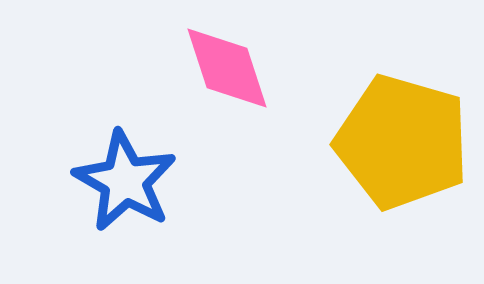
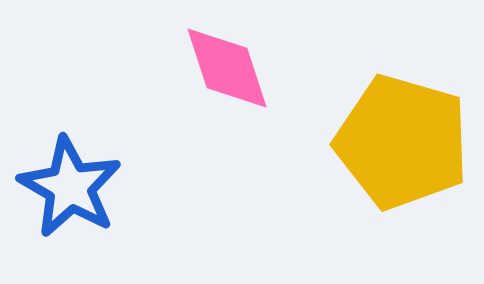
blue star: moved 55 px left, 6 px down
